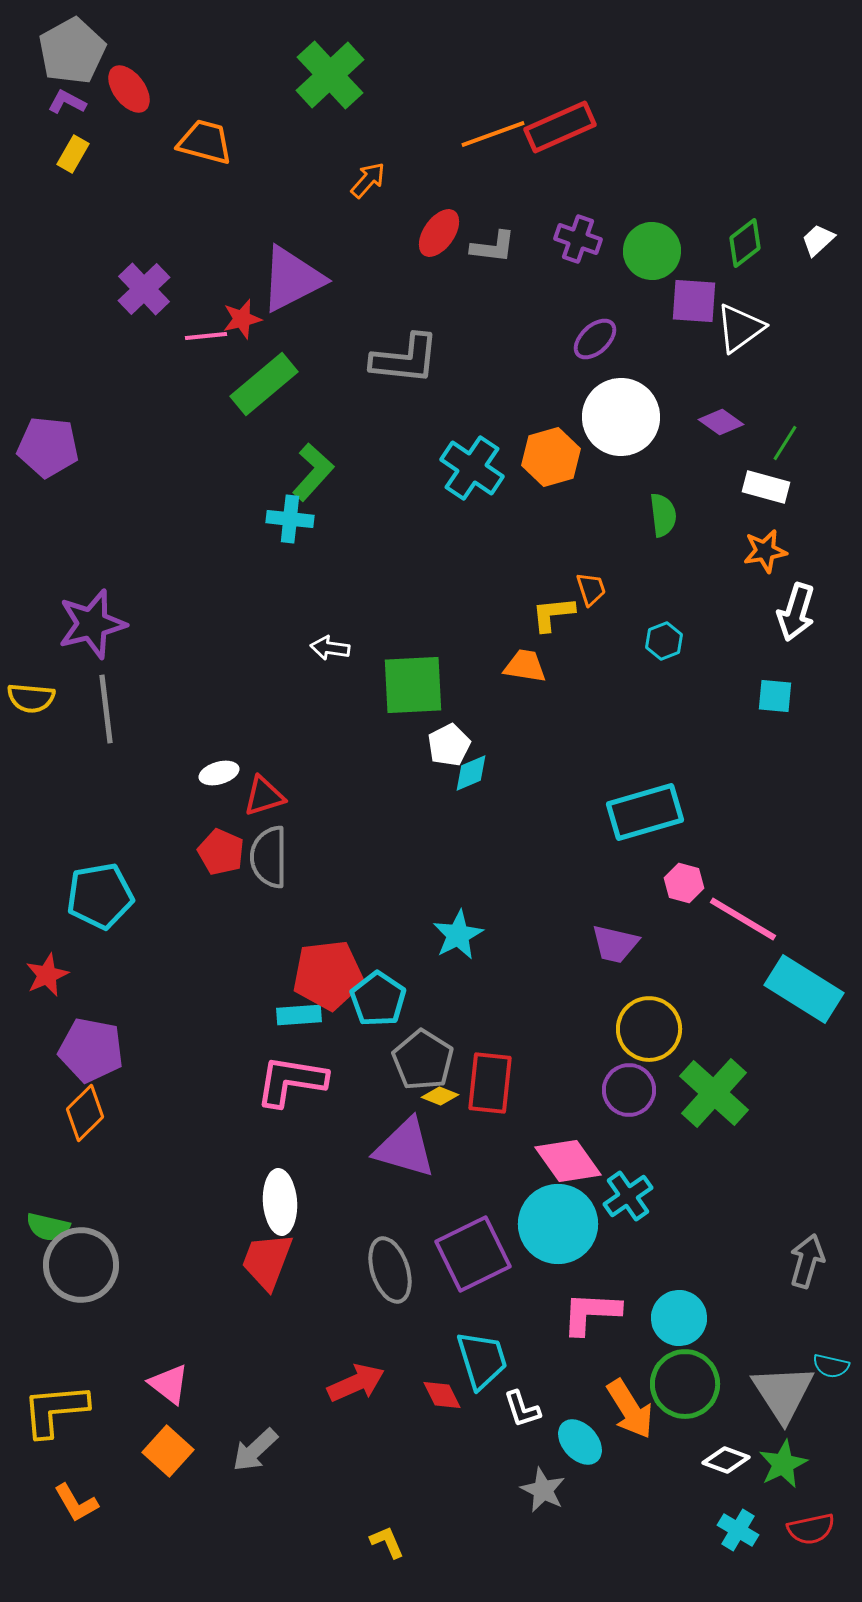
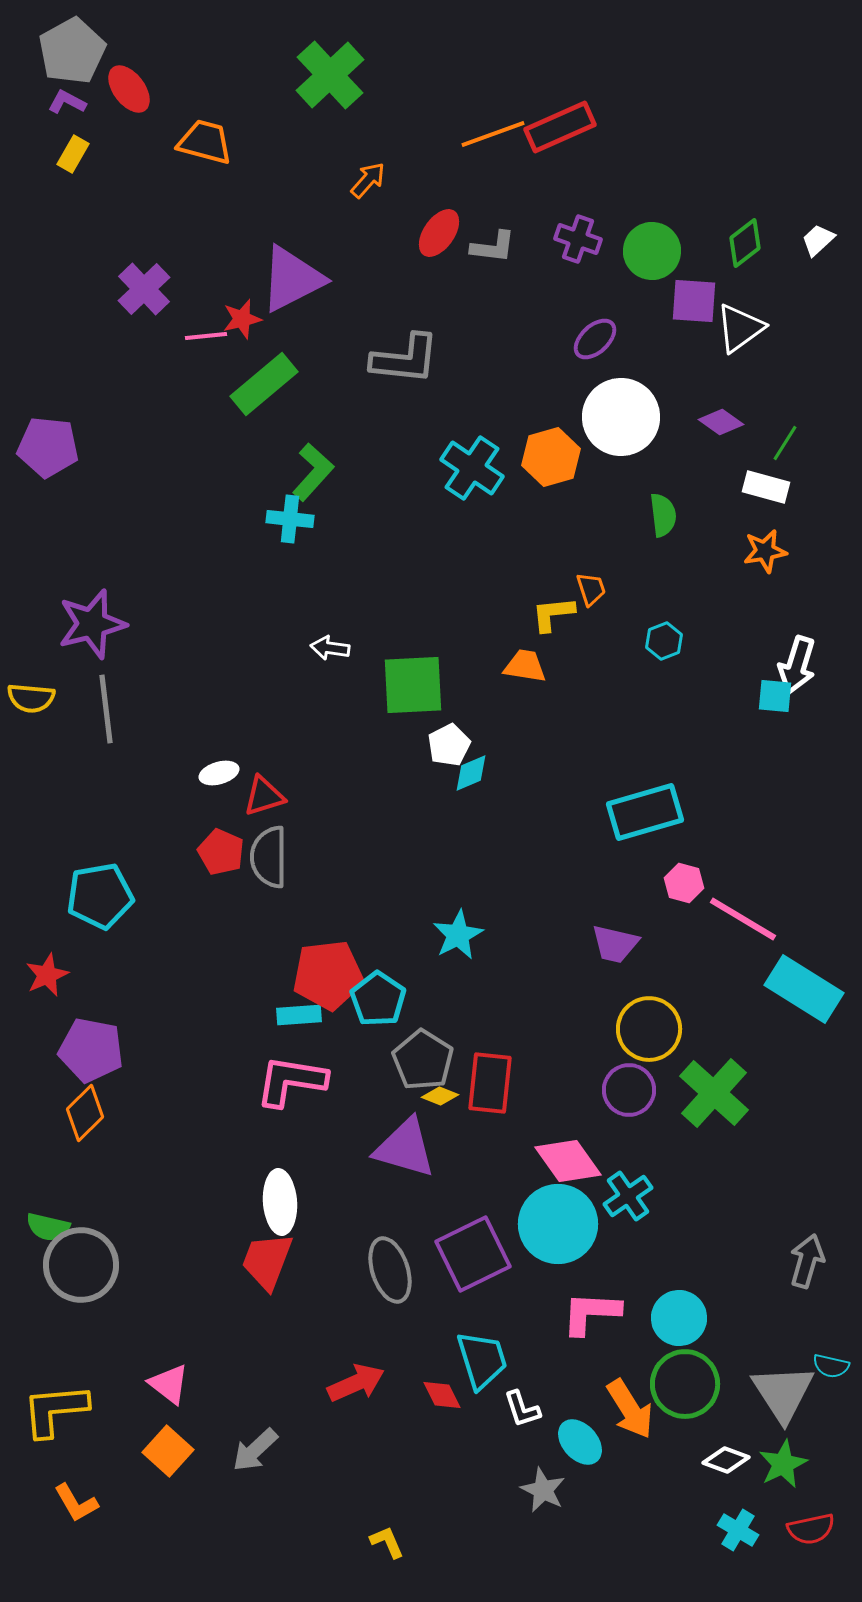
white arrow at (796, 612): moved 1 px right, 53 px down
